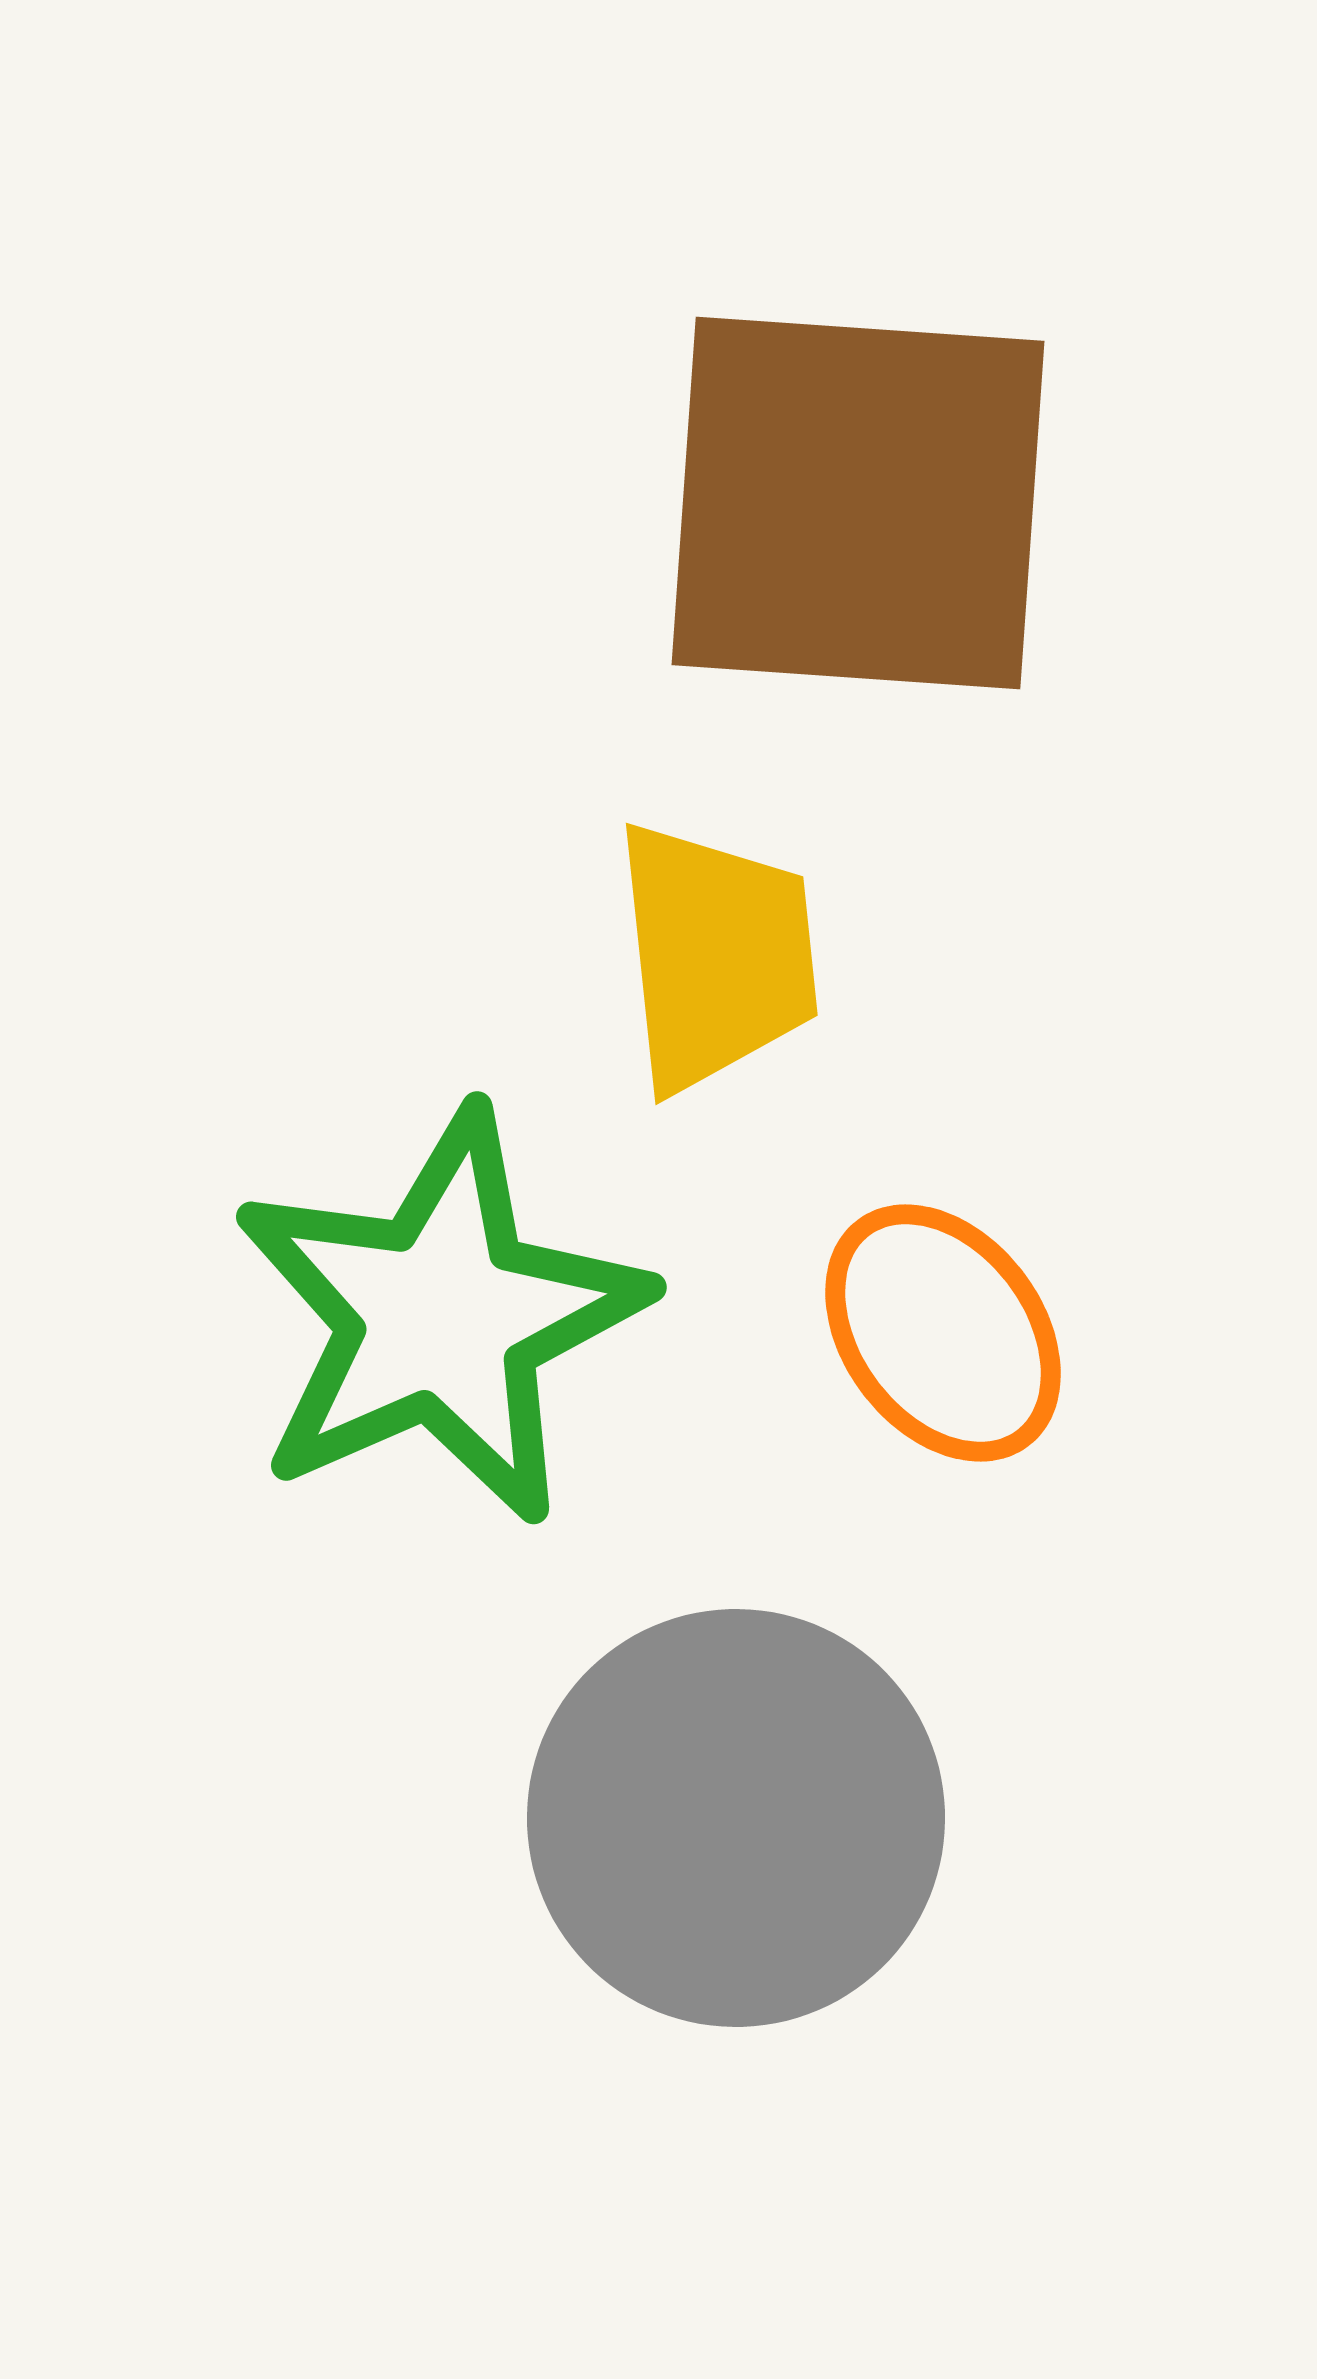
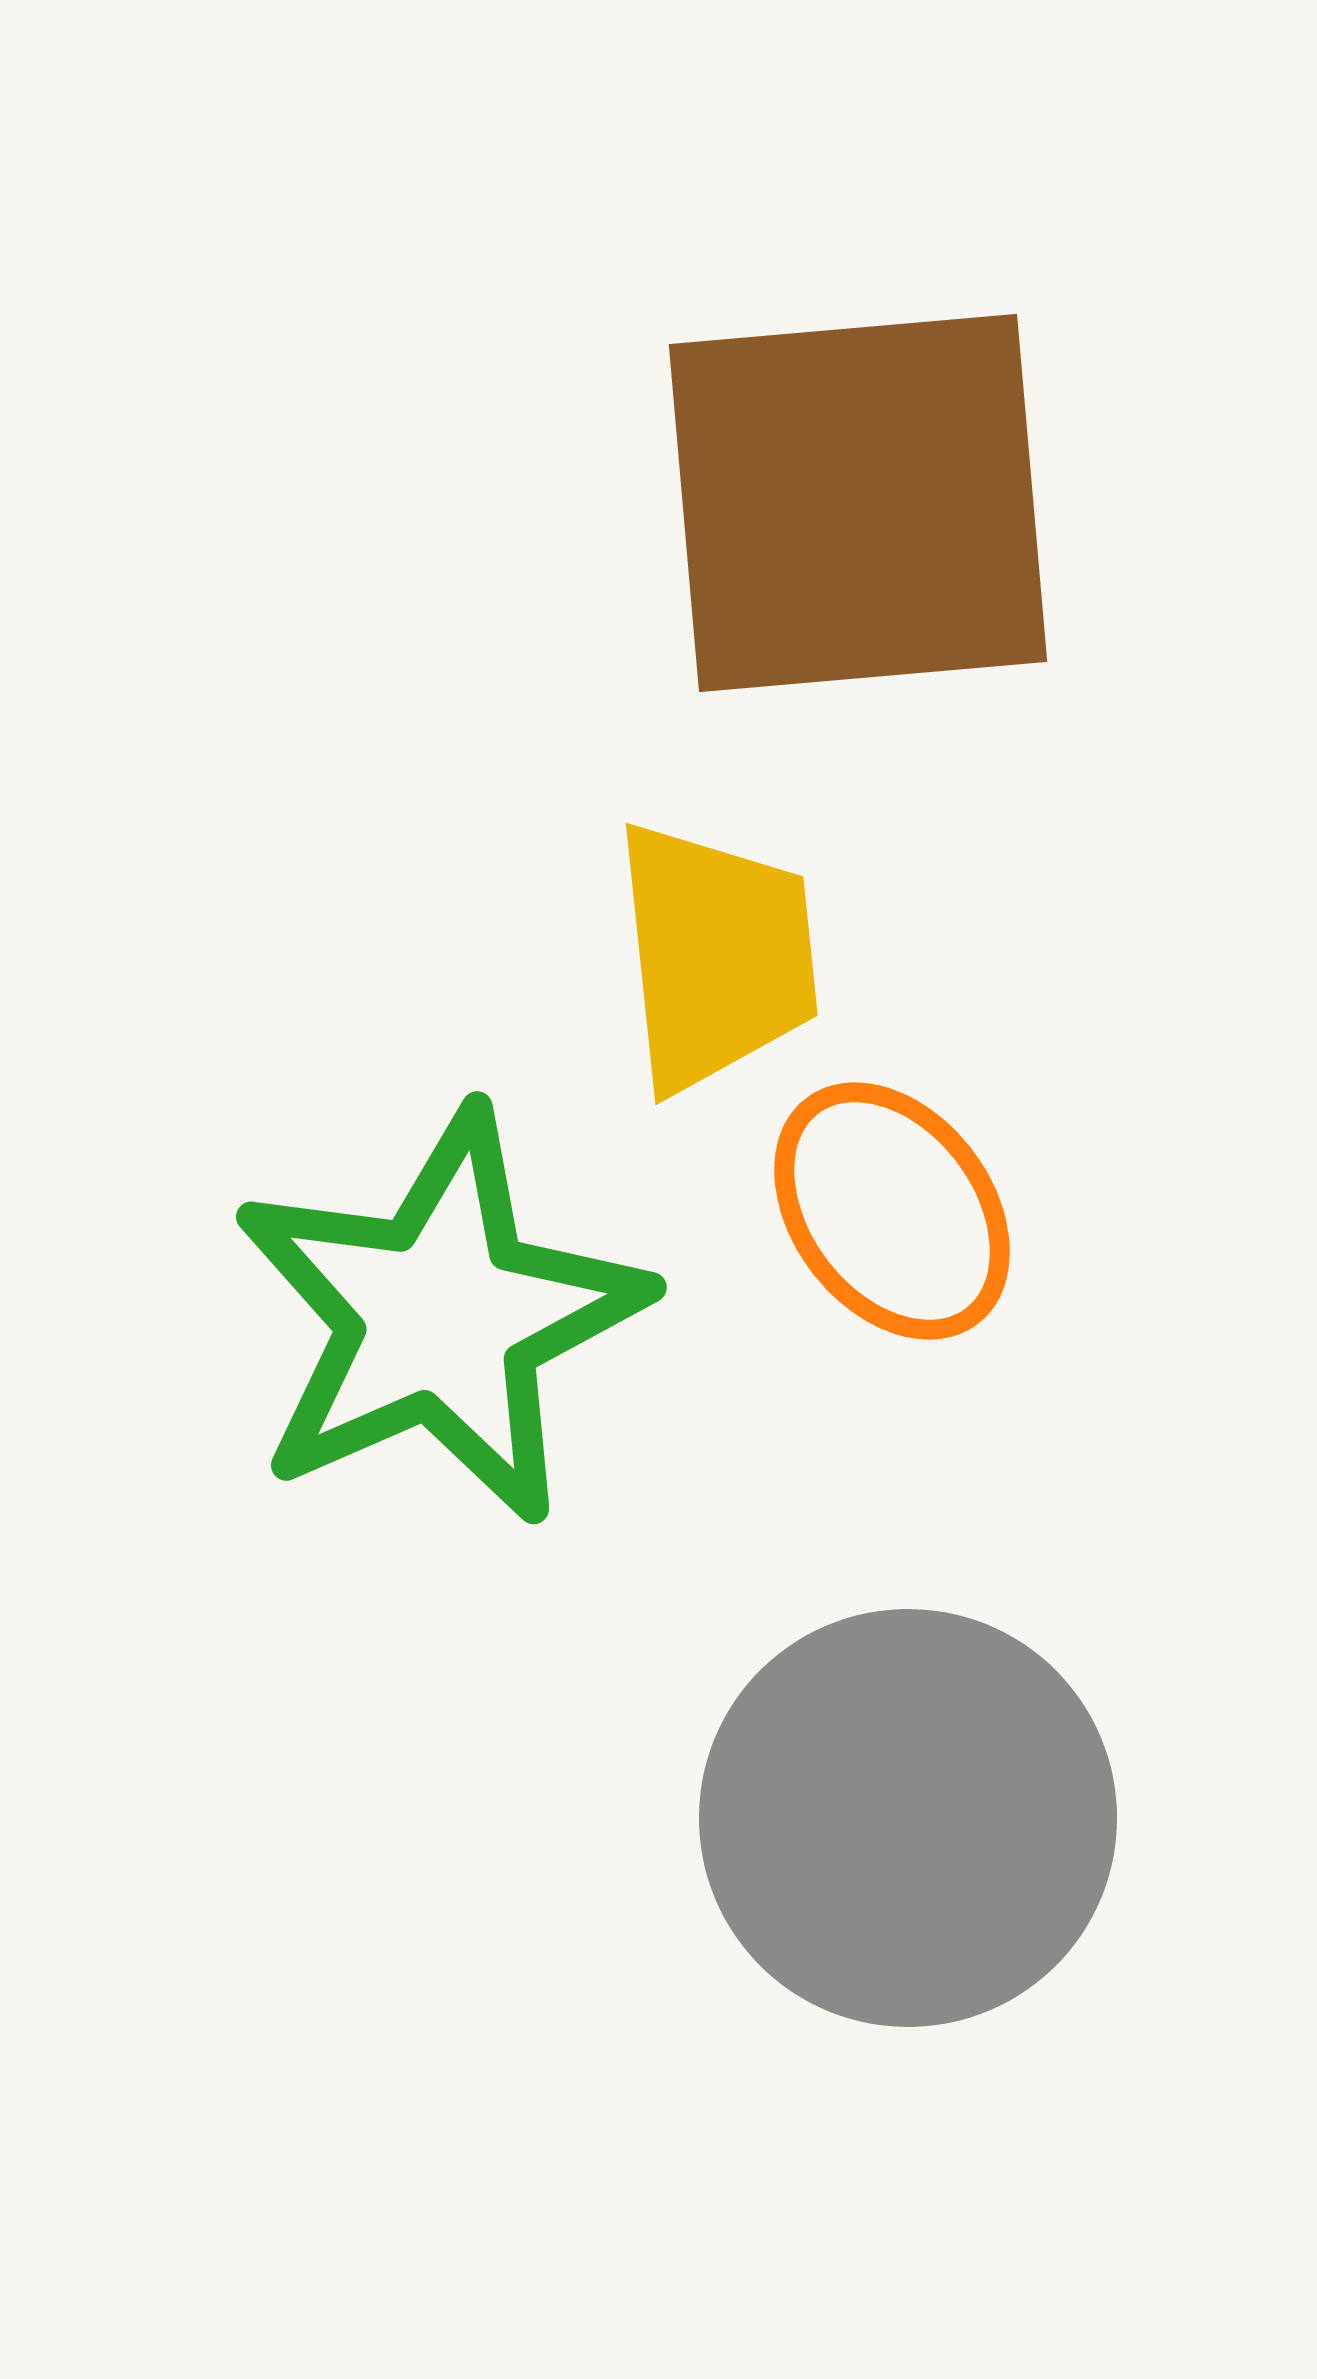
brown square: rotated 9 degrees counterclockwise
orange ellipse: moved 51 px left, 122 px up
gray circle: moved 172 px right
